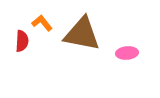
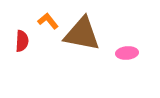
orange L-shape: moved 6 px right, 2 px up
